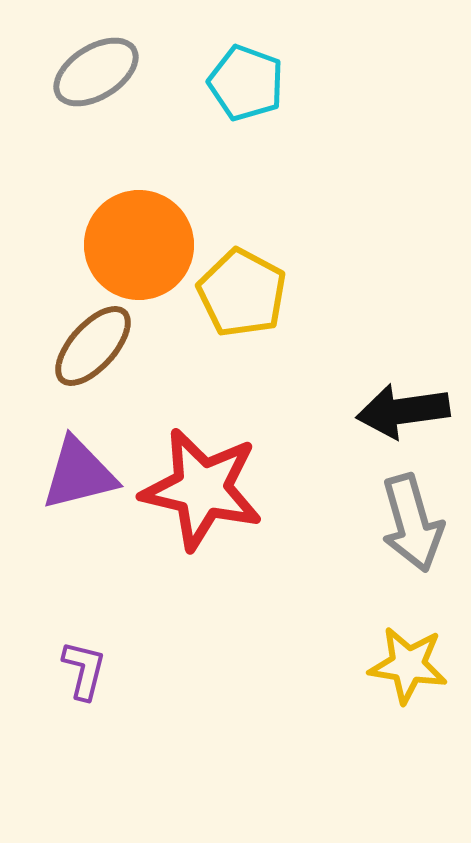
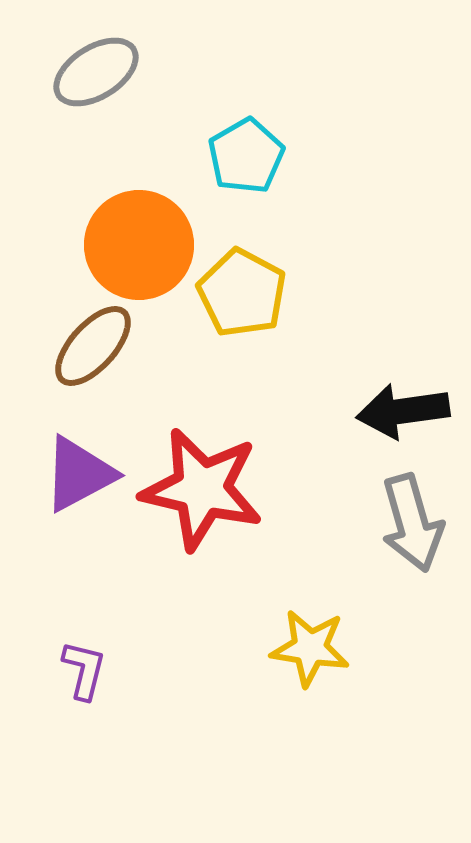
cyan pentagon: moved 73 px down; rotated 22 degrees clockwise
purple triangle: rotated 14 degrees counterclockwise
yellow star: moved 98 px left, 17 px up
